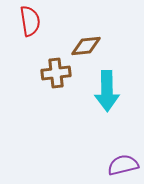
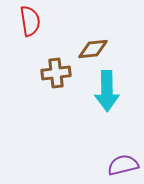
brown diamond: moved 7 px right, 3 px down
